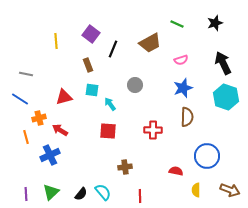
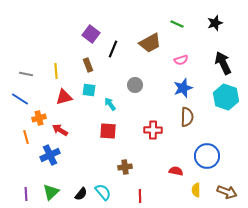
yellow line: moved 30 px down
cyan square: moved 3 px left
brown arrow: moved 3 px left, 2 px down
